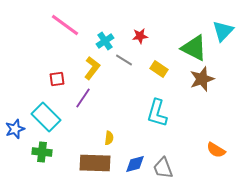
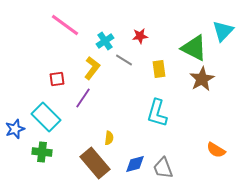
yellow rectangle: rotated 48 degrees clockwise
brown star: rotated 10 degrees counterclockwise
brown rectangle: rotated 48 degrees clockwise
